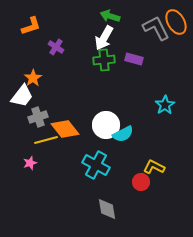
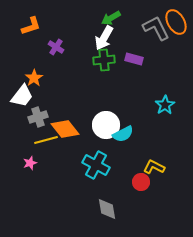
green arrow: moved 1 px right, 2 px down; rotated 48 degrees counterclockwise
orange star: moved 1 px right
